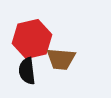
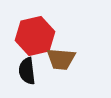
red hexagon: moved 3 px right, 3 px up
